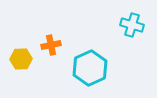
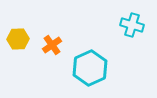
orange cross: moved 1 px right; rotated 24 degrees counterclockwise
yellow hexagon: moved 3 px left, 20 px up
